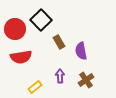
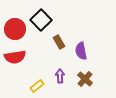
red semicircle: moved 6 px left
brown cross: moved 1 px left, 1 px up; rotated 14 degrees counterclockwise
yellow rectangle: moved 2 px right, 1 px up
